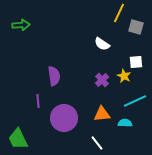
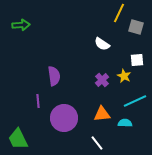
white square: moved 1 px right, 2 px up
